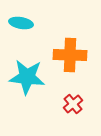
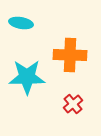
cyan star: rotated 6 degrees counterclockwise
